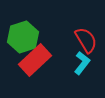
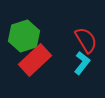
green hexagon: moved 1 px right, 1 px up
